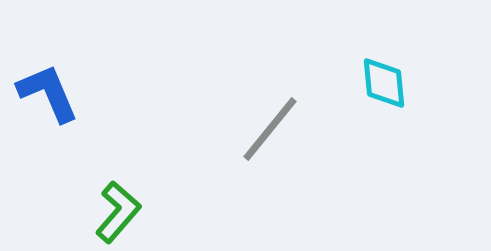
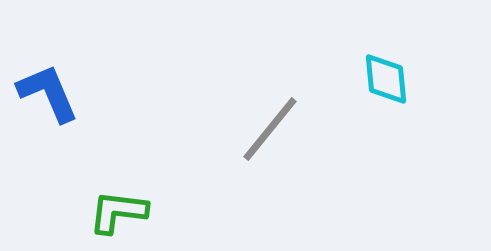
cyan diamond: moved 2 px right, 4 px up
green L-shape: rotated 124 degrees counterclockwise
